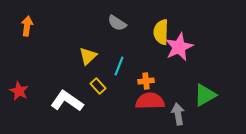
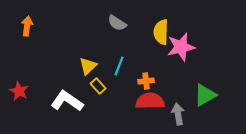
pink star: moved 2 px right; rotated 12 degrees clockwise
yellow triangle: moved 10 px down
